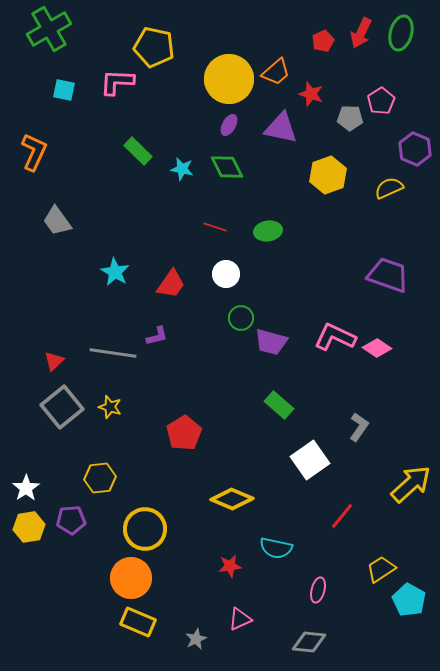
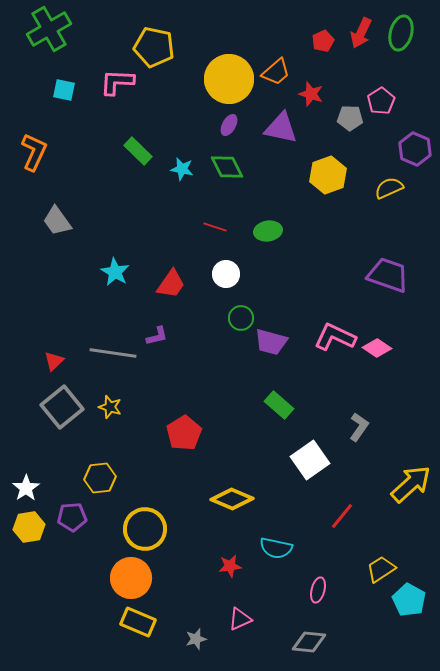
purple pentagon at (71, 520): moved 1 px right, 3 px up
gray star at (196, 639): rotated 10 degrees clockwise
